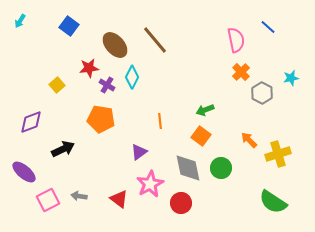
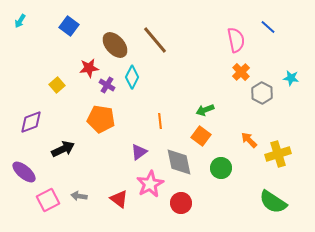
cyan star: rotated 21 degrees clockwise
gray diamond: moved 9 px left, 6 px up
